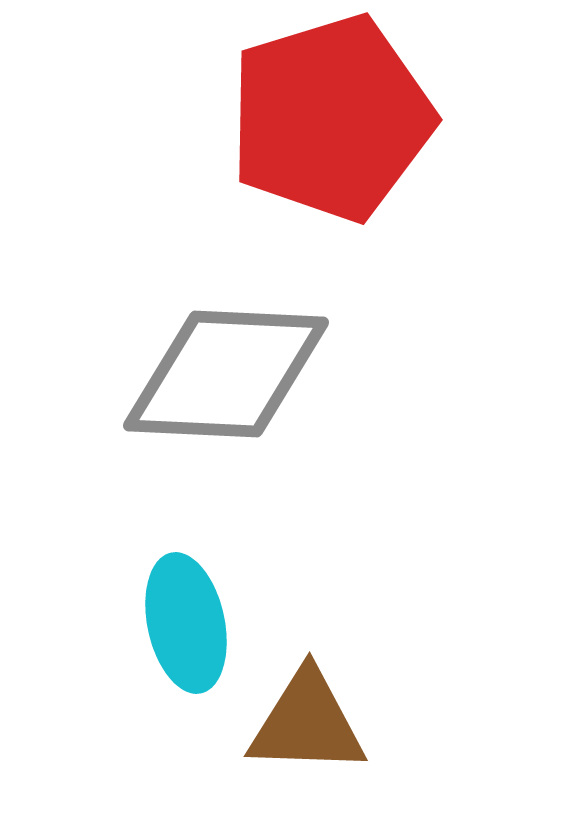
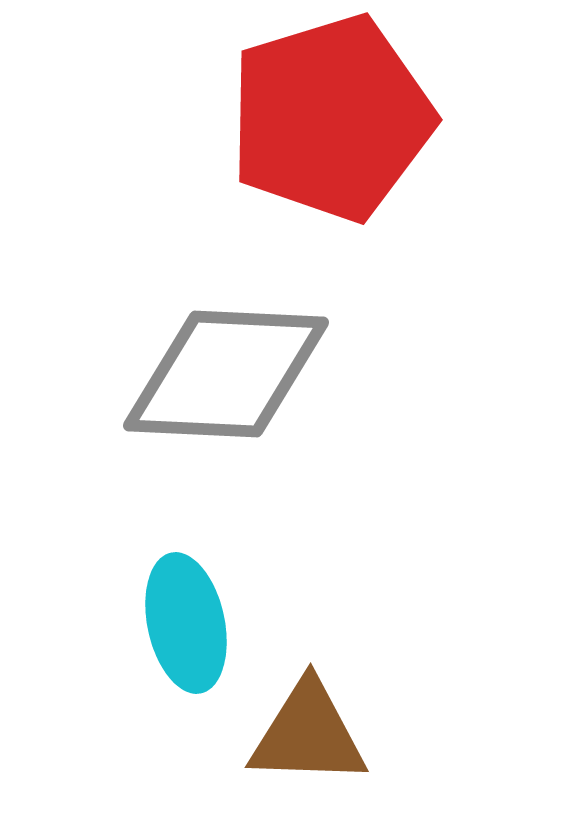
brown triangle: moved 1 px right, 11 px down
